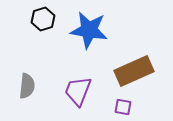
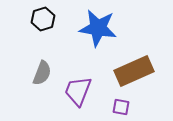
blue star: moved 9 px right, 2 px up
gray semicircle: moved 15 px right, 13 px up; rotated 15 degrees clockwise
purple square: moved 2 px left
